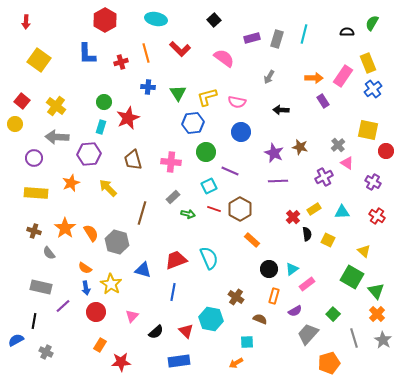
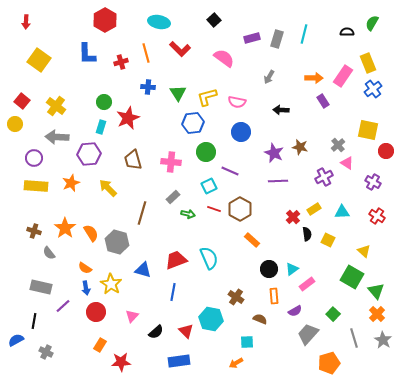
cyan ellipse at (156, 19): moved 3 px right, 3 px down
yellow rectangle at (36, 193): moved 7 px up
orange rectangle at (274, 296): rotated 21 degrees counterclockwise
